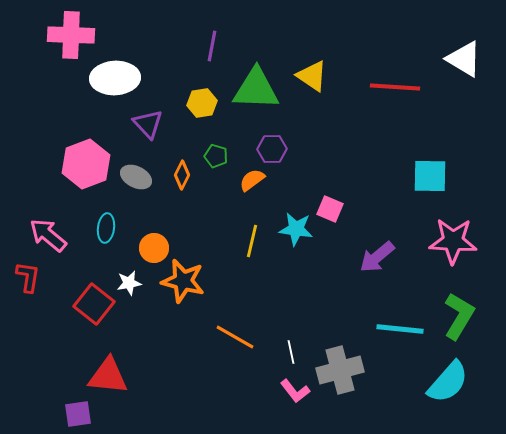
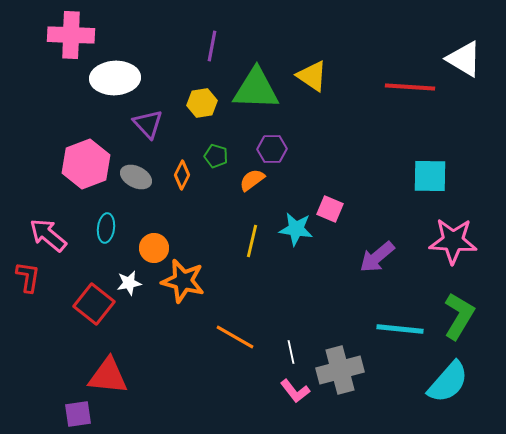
red line: moved 15 px right
